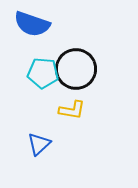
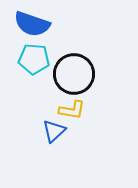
black circle: moved 2 px left, 5 px down
cyan pentagon: moved 9 px left, 14 px up
blue triangle: moved 15 px right, 13 px up
